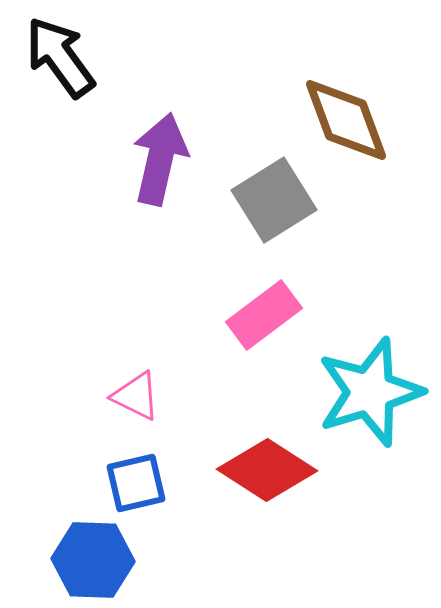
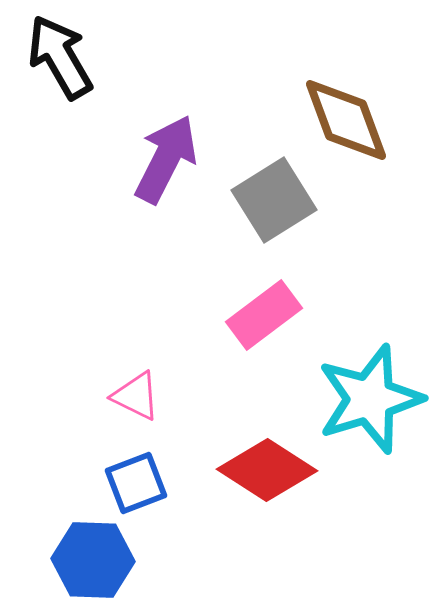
black arrow: rotated 6 degrees clockwise
purple arrow: moved 6 px right; rotated 14 degrees clockwise
cyan star: moved 7 px down
blue square: rotated 8 degrees counterclockwise
